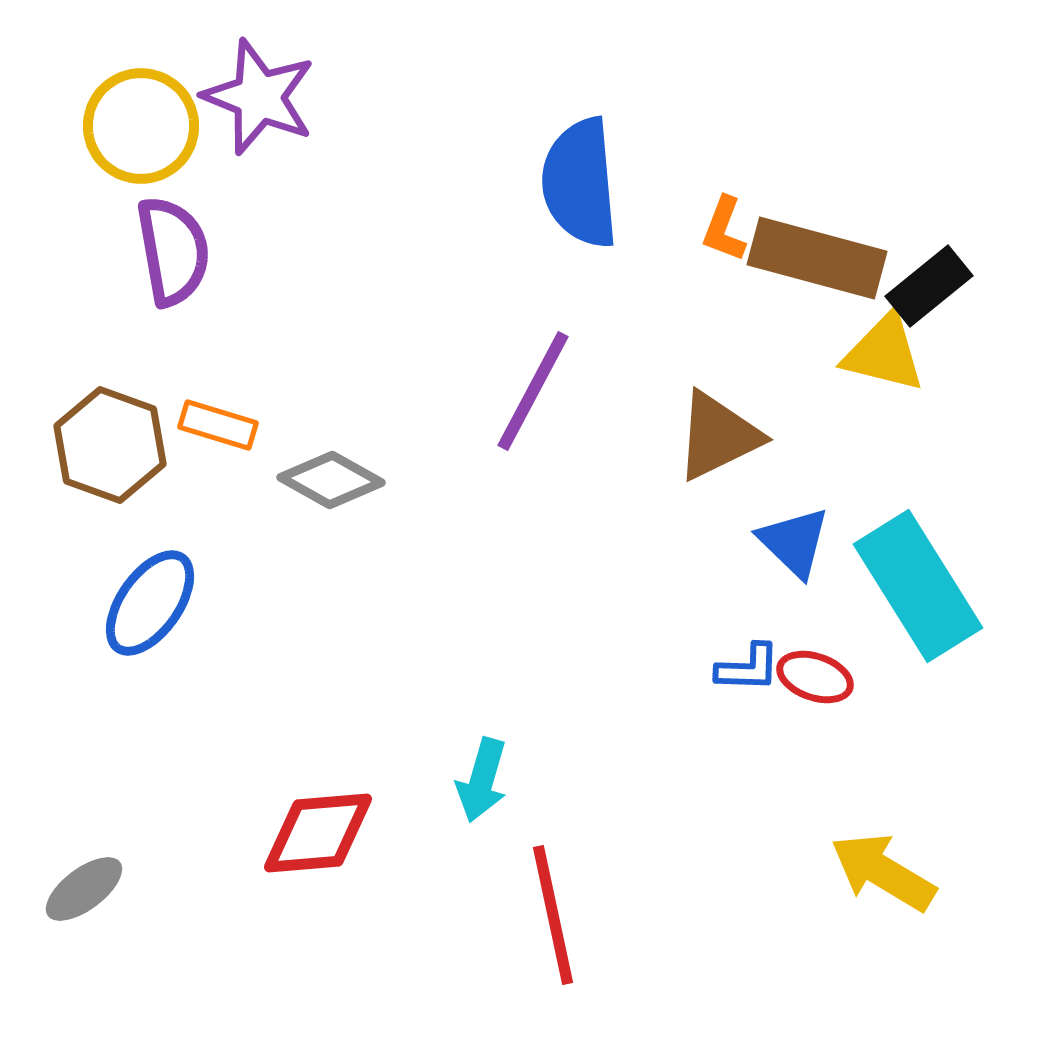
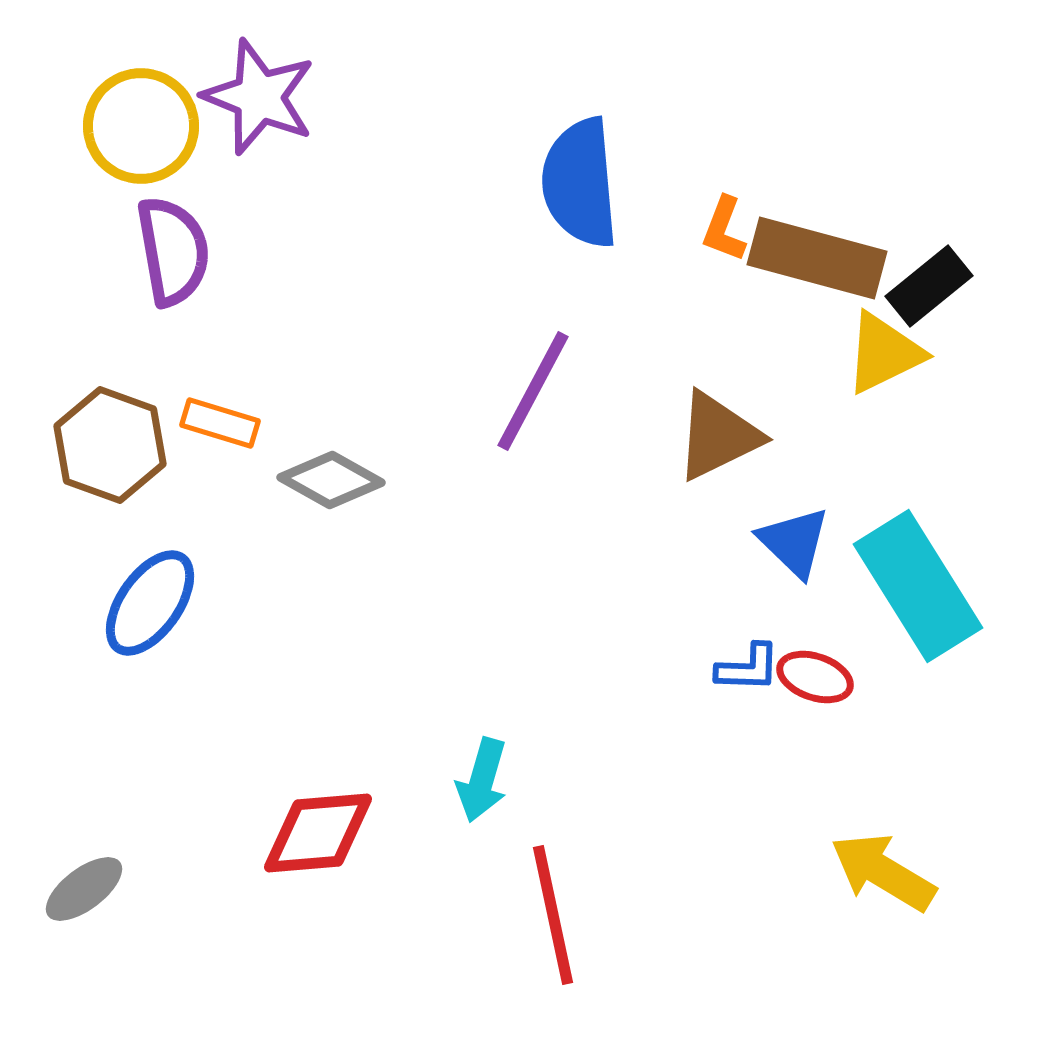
yellow triangle: rotated 40 degrees counterclockwise
orange rectangle: moved 2 px right, 2 px up
